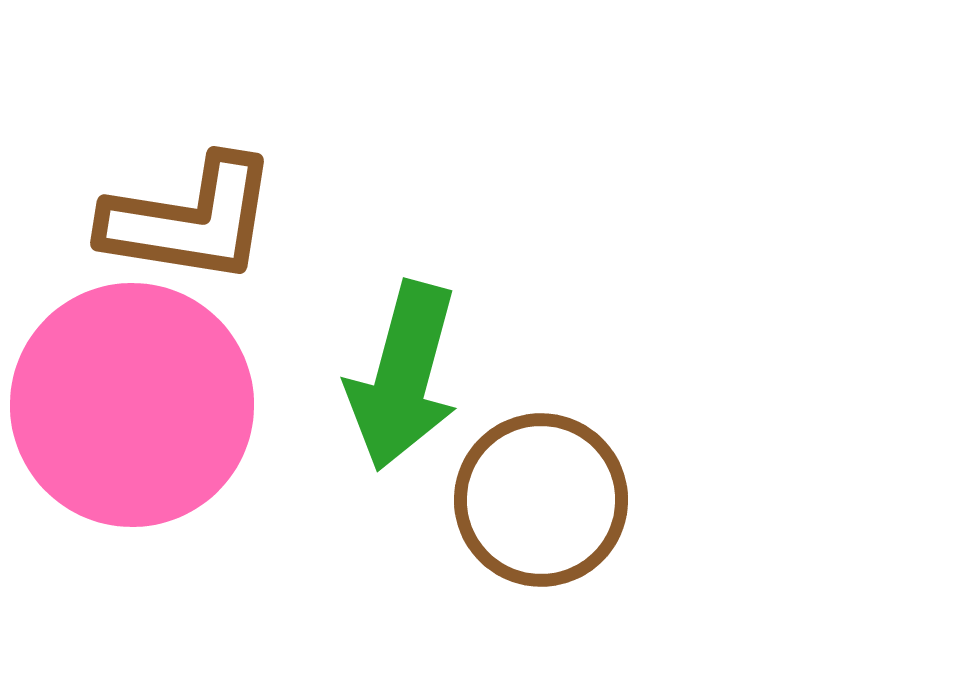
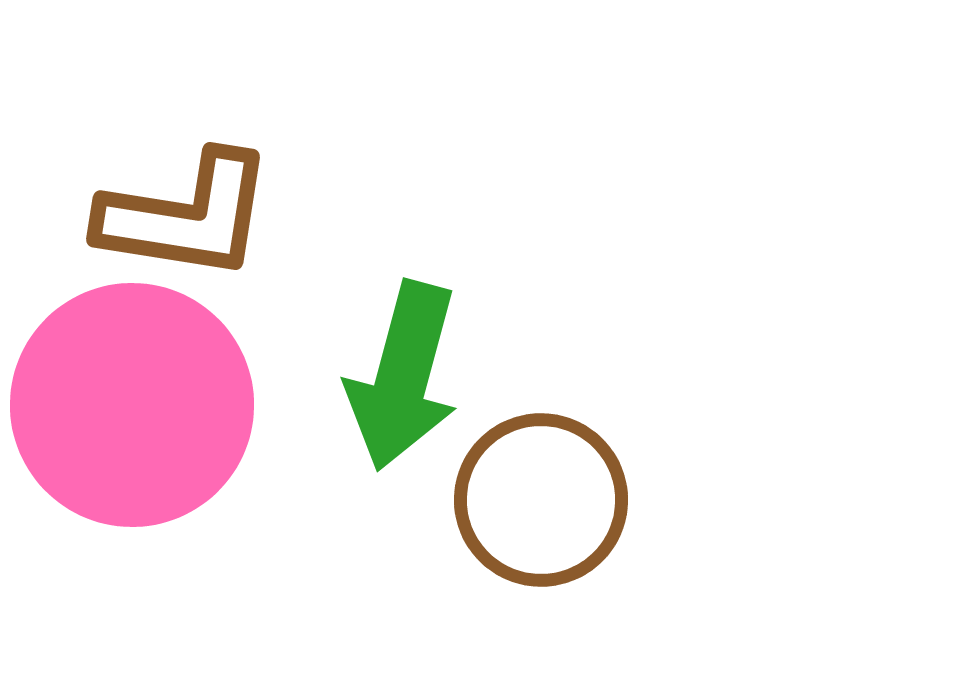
brown L-shape: moved 4 px left, 4 px up
